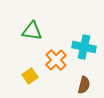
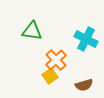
cyan cross: moved 2 px right, 8 px up; rotated 15 degrees clockwise
yellow square: moved 20 px right
brown semicircle: rotated 60 degrees clockwise
